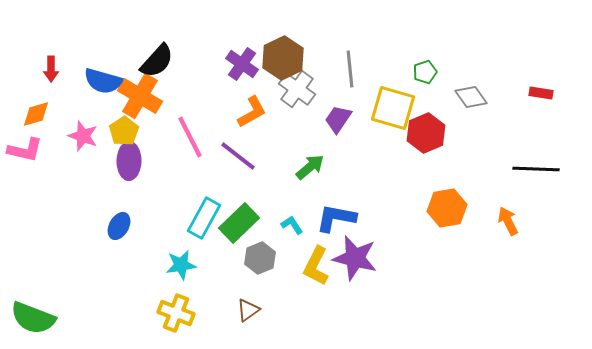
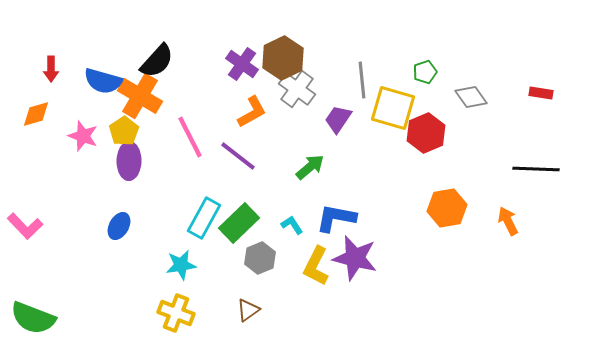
gray line: moved 12 px right, 11 px down
pink L-shape: moved 76 px down; rotated 33 degrees clockwise
